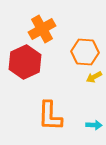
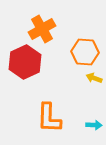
yellow arrow: moved 1 px down; rotated 49 degrees clockwise
orange L-shape: moved 1 px left, 2 px down
